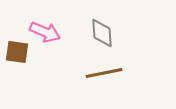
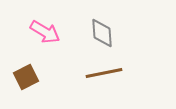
pink arrow: rotated 8 degrees clockwise
brown square: moved 9 px right, 25 px down; rotated 35 degrees counterclockwise
